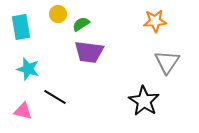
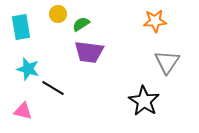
black line: moved 2 px left, 9 px up
